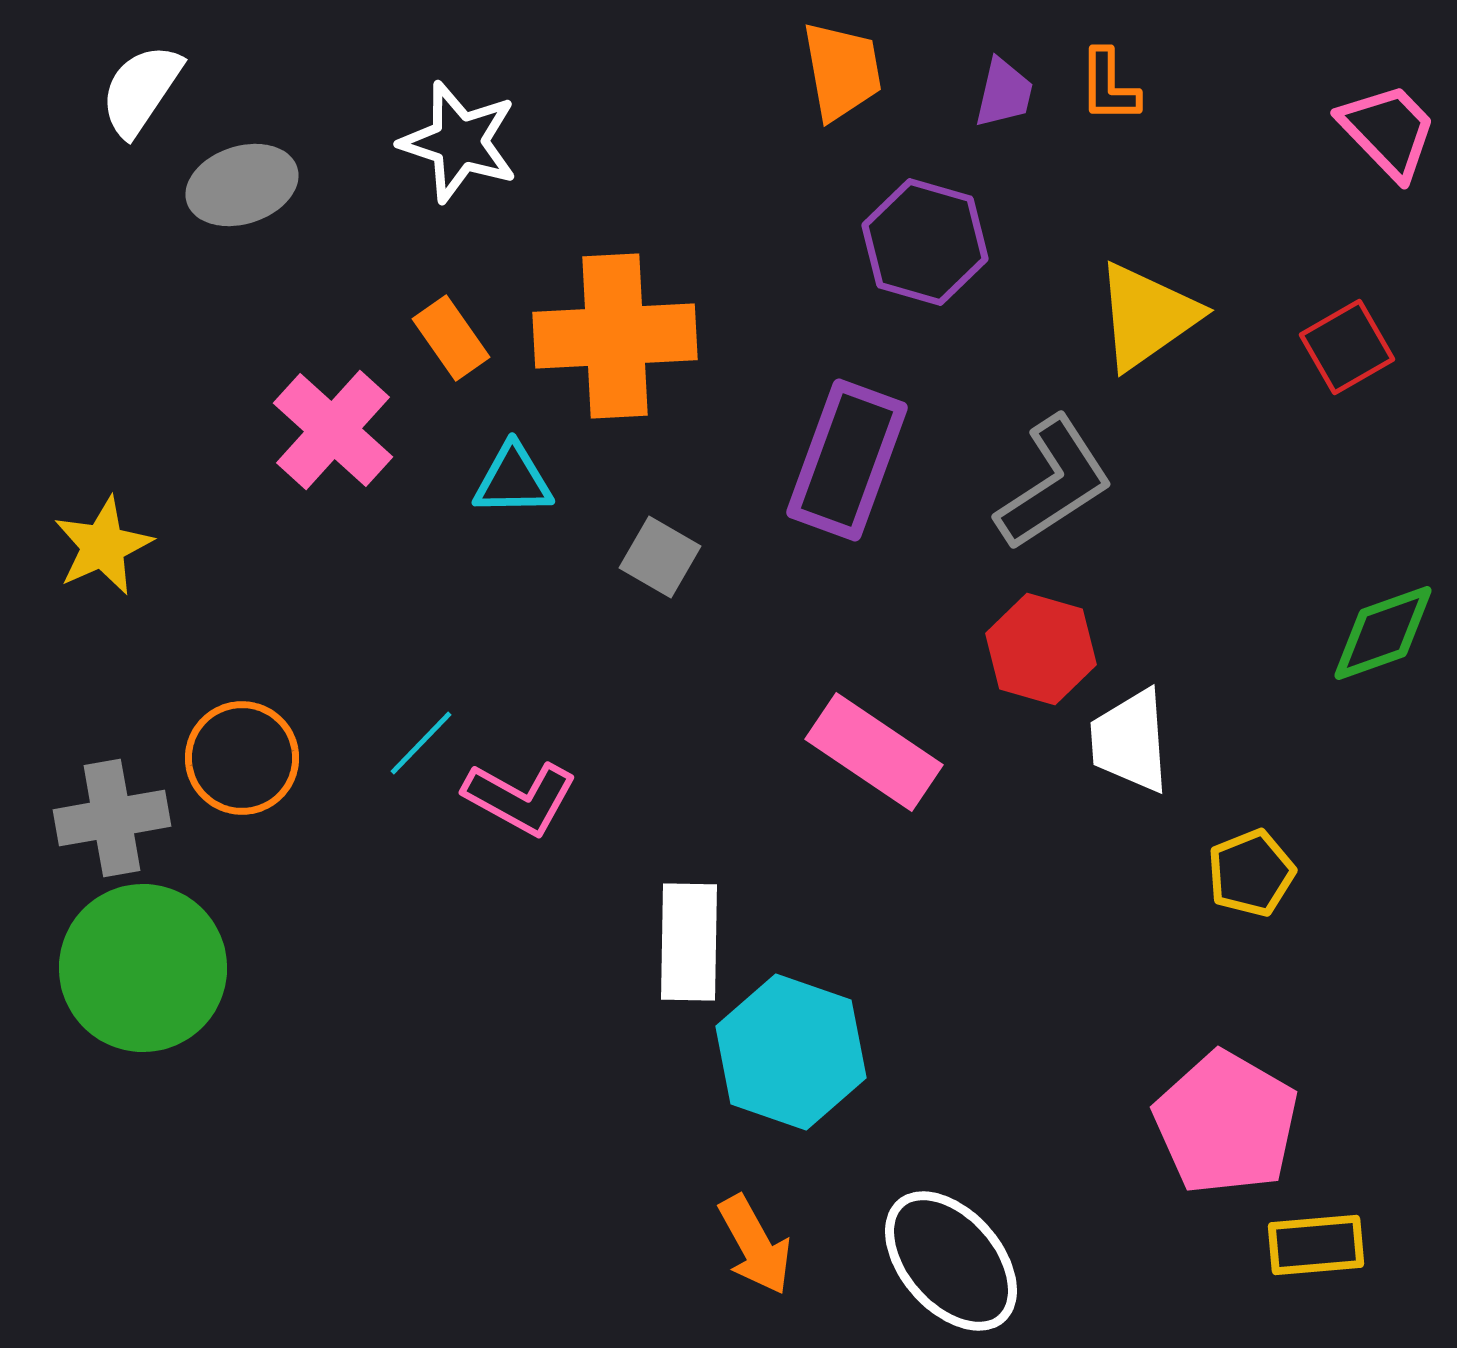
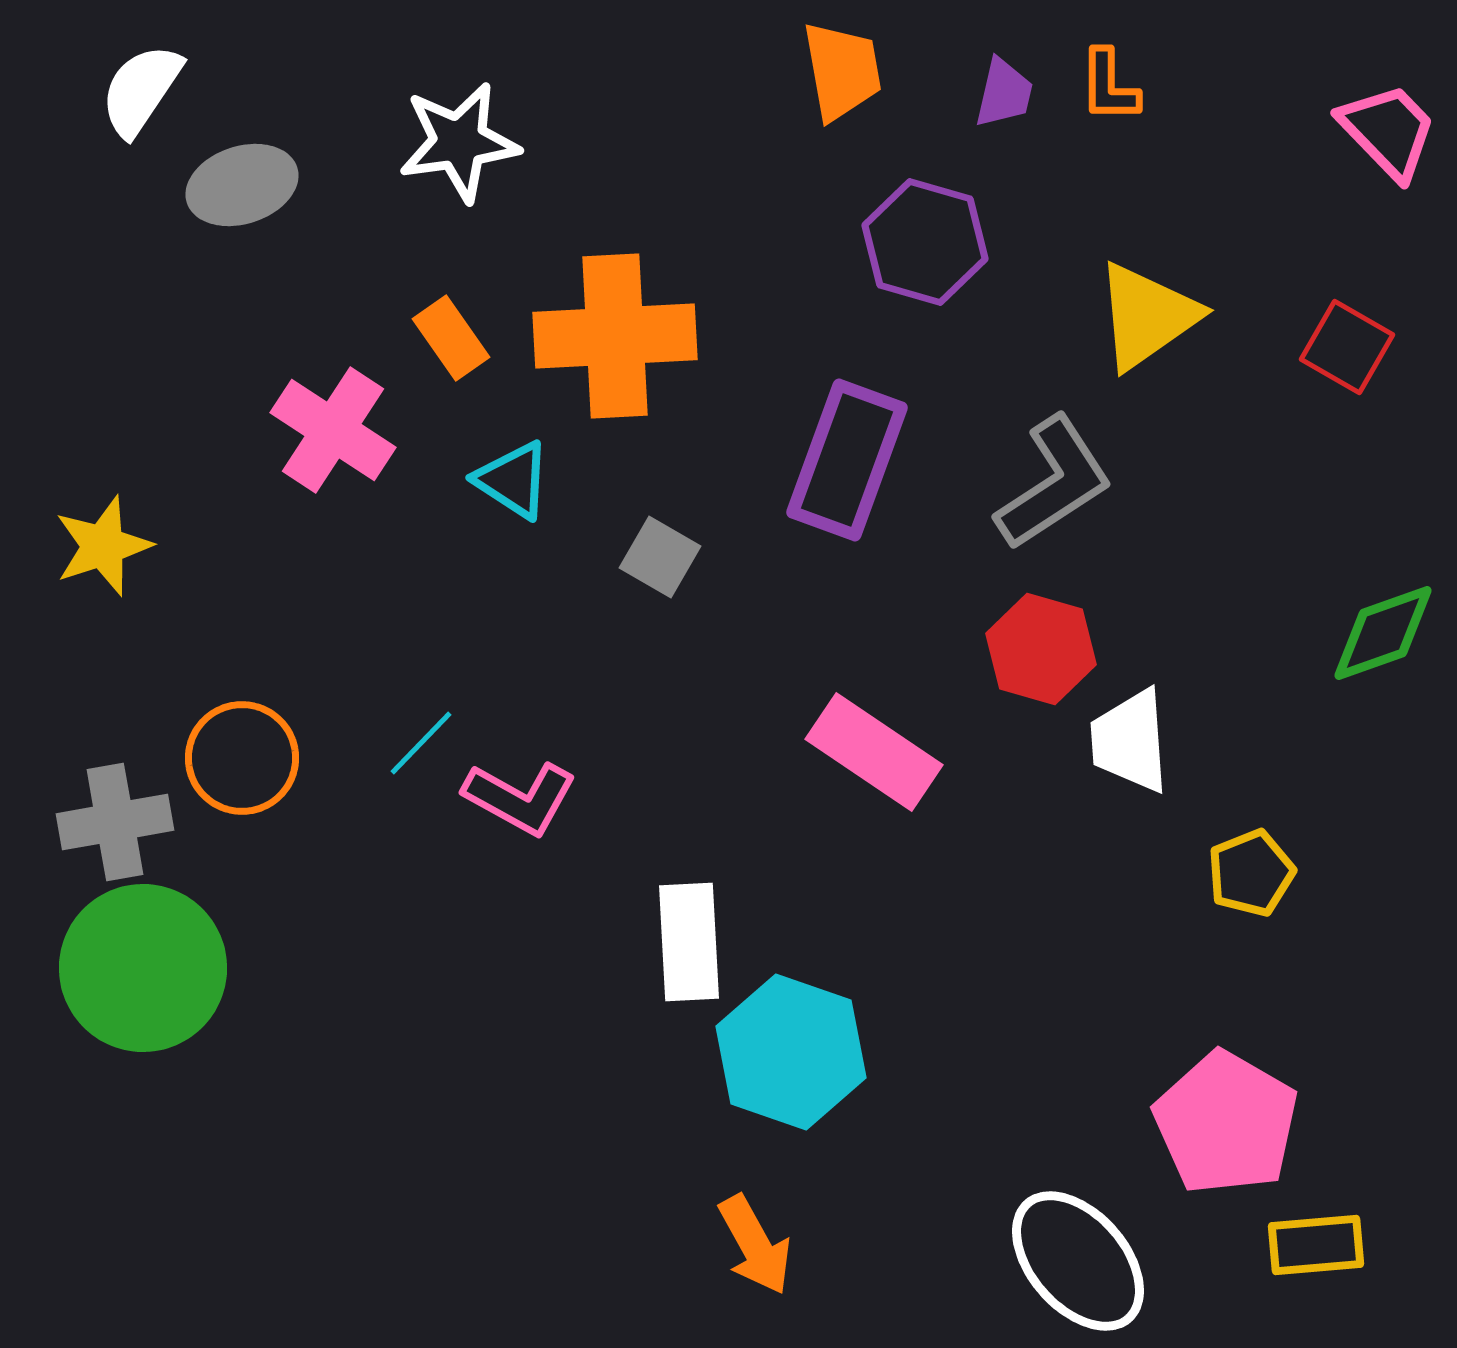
white star: rotated 26 degrees counterclockwise
red square: rotated 30 degrees counterclockwise
pink cross: rotated 9 degrees counterclockwise
cyan triangle: rotated 34 degrees clockwise
yellow star: rotated 6 degrees clockwise
gray cross: moved 3 px right, 4 px down
white rectangle: rotated 4 degrees counterclockwise
white ellipse: moved 127 px right
